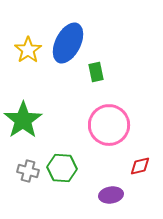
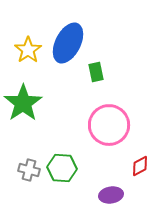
green star: moved 17 px up
red diamond: rotated 15 degrees counterclockwise
gray cross: moved 1 px right, 1 px up
